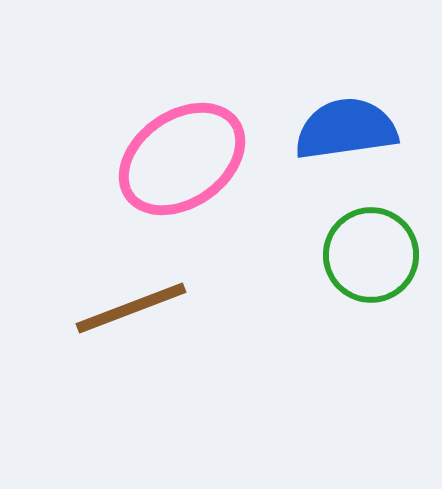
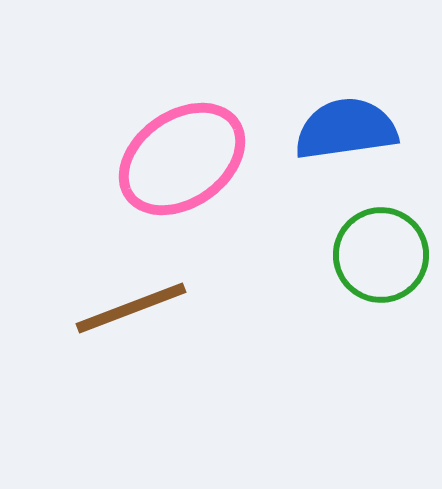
green circle: moved 10 px right
